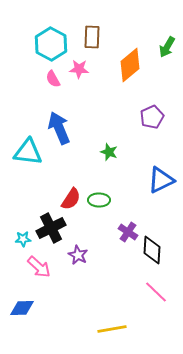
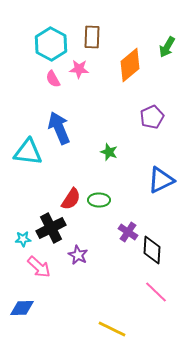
yellow line: rotated 36 degrees clockwise
